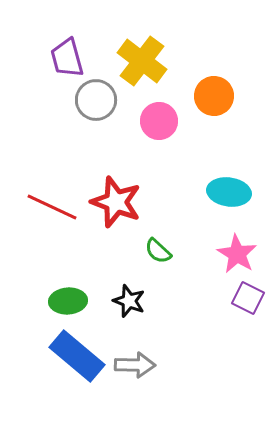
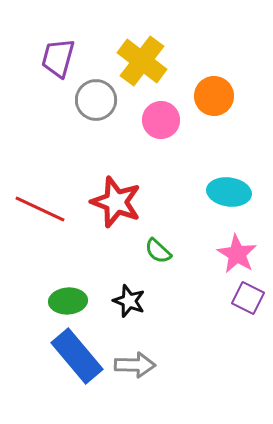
purple trapezoid: moved 9 px left; rotated 30 degrees clockwise
pink circle: moved 2 px right, 1 px up
red line: moved 12 px left, 2 px down
blue rectangle: rotated 10 degrees clockwise
